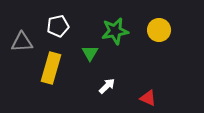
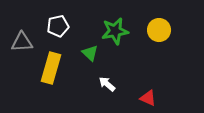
green triangle: rotated 18 degrees counterclockwise
white arrow: moved 2 px up; rotated 96 degrees counterclockwise
